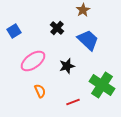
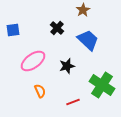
blue square: moved 1 px left, 1 px up; rotated 24 degrees clockwise
